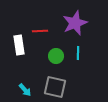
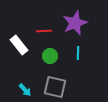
red line: moved 4 px right
white rectangle: rotated 30 degrees counterclockwise
green circle: moved 6 px left
